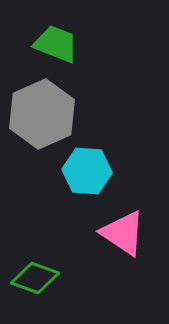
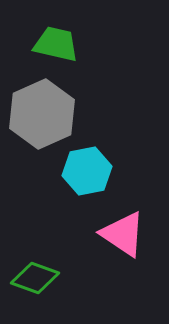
green trapezoid: rotated 9 degrees counterclockwise
cyan hexagon: rotated 15 degrees counterclockwise
pink triangle: moved 1 px down
